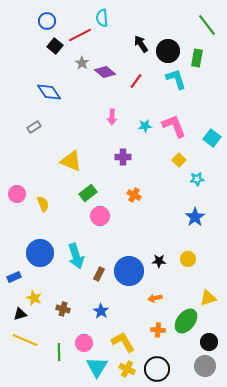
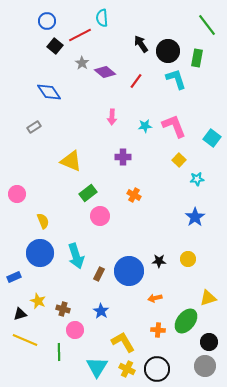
yellow semicircle at (43, 204): moved 17 px down
yellow star at (34, 298): moved 4 px right, 3 px down
pink circle at (84, 343): moved 9 px left, 13 px up
